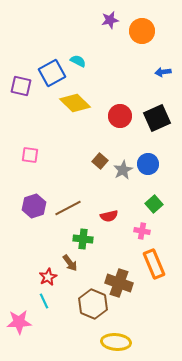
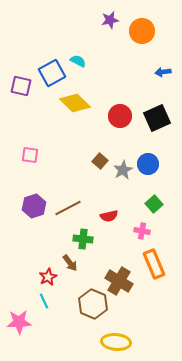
brown cross: moved 2 px up; rotated 12 degrees clockwise
